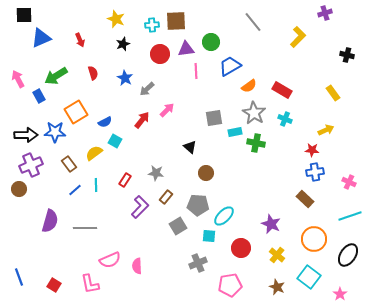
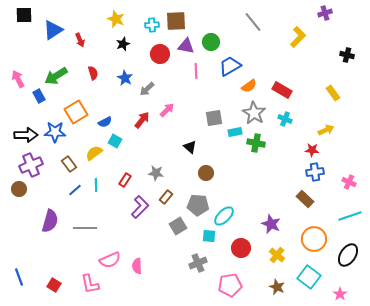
blue triangle at (41, 38): moved 12 px right, 8 px up; rotated 10 degrees counterclockwise
purple triangle at (186, 49): moved 3 px up; rotated 18 degrees clockwise
